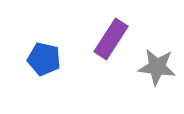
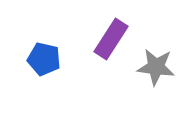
gray star: moved 1 px left
